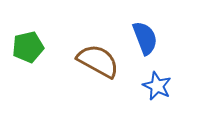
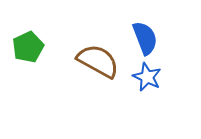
green pentagon: rotated 12 degrees counterclockwise
blue star: moved 10 px left, 9 px up
